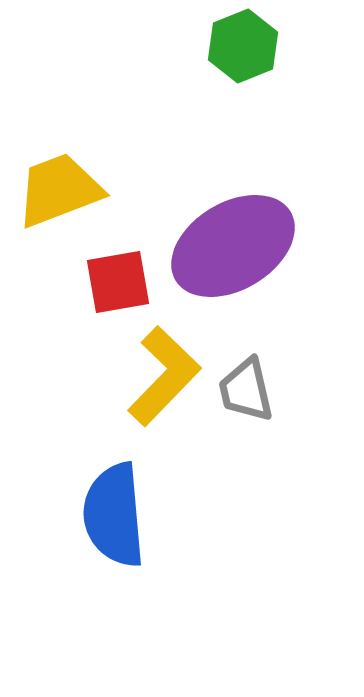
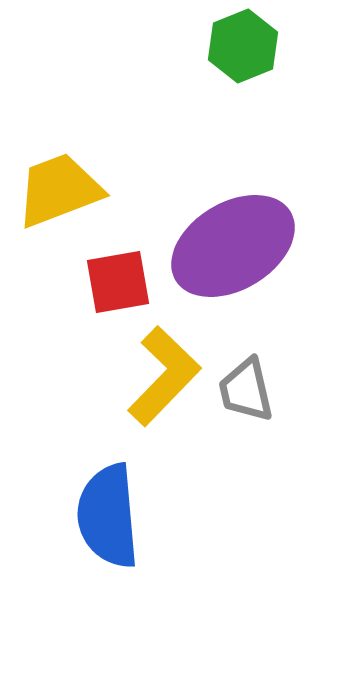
blue semicircle: moved 6 px left, 1 px down
